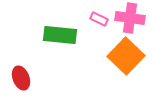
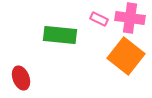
orange square: rotated 6 degrees counterclockwise
